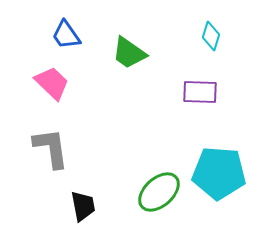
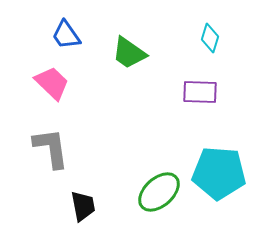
cyan diamond: moved 1 px left, 2 px down
